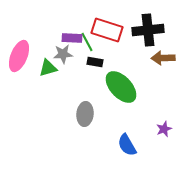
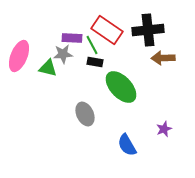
red rectangle: rotated 16 degrees clockwise
green line: moved 5 px right, 3 px down
green triangle: rotated 30 degrees clockwise
gray ellipse: rotated 30 degrees counterclockwise
